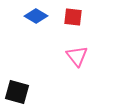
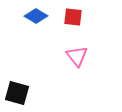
black square: moved 1 px down
